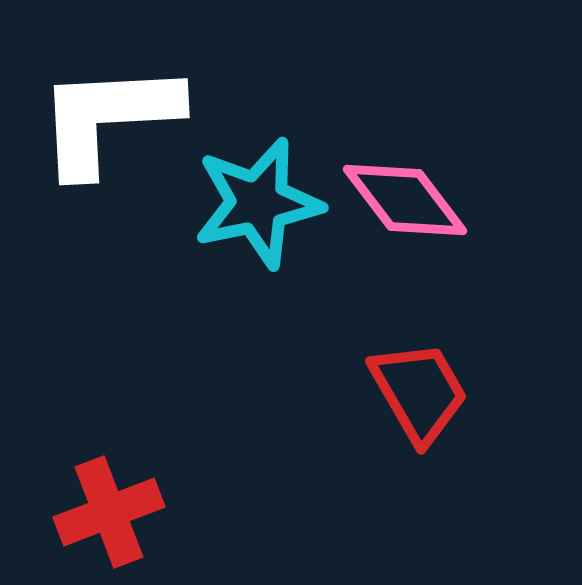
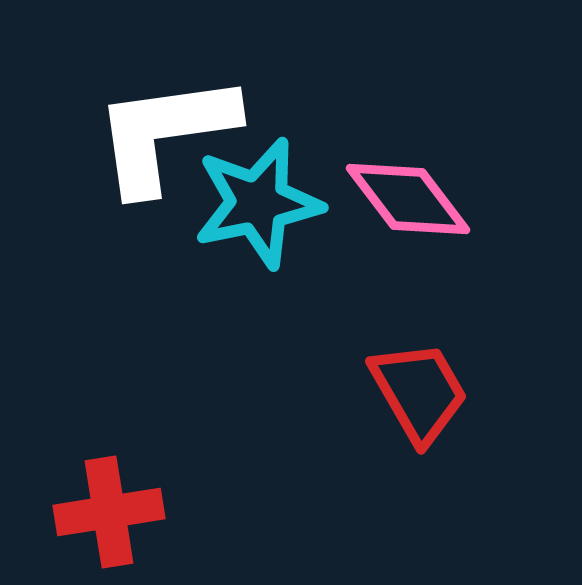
white L-shape: moved 57 px right, 15 px down; rotated 5 degrees counterclockwise
pink diamond: moved 3 px right, 1 px up
red cross: rotated 12 degrees clockwise
